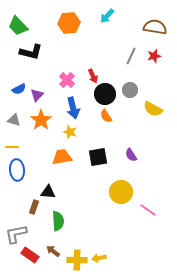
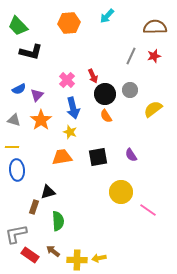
brown semicircle: rotated 10 degrees counterclockwise
yellow semicircle: rotated 114 degrees clockwise
black triangle: rotated 21 degrees counterclockwise
